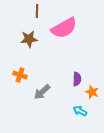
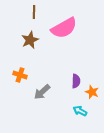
brown line: moved 3 px left, 1 px down
brown star: moved 1 px right, 1 px down; rotated 18 degrees counterclockwise
purple semicircle: moved 1 px left, 2 px down
